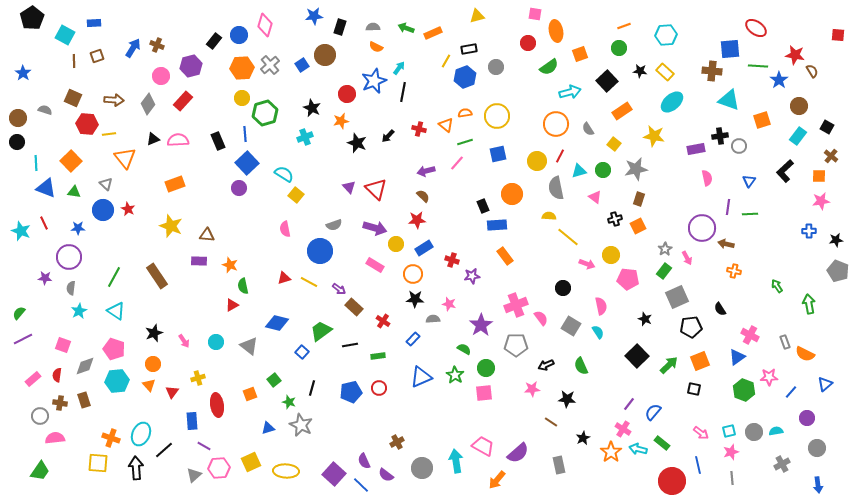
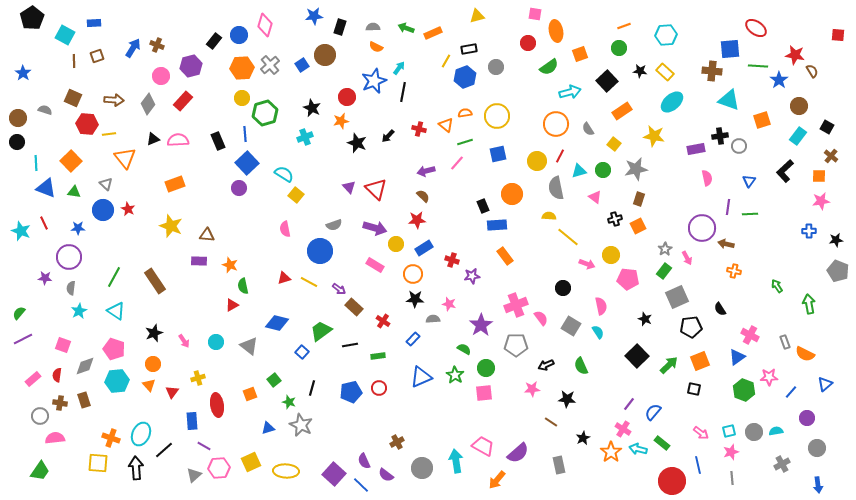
red circle at (347, 94): moved 3 px down
brown rectangle at (157, 276): moved 2 px left, 5 px down
